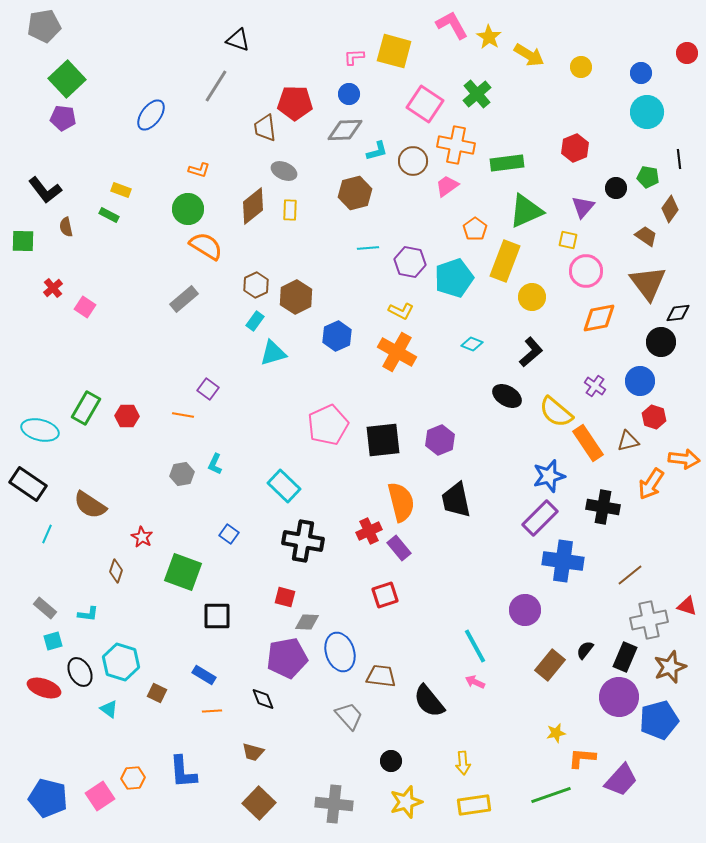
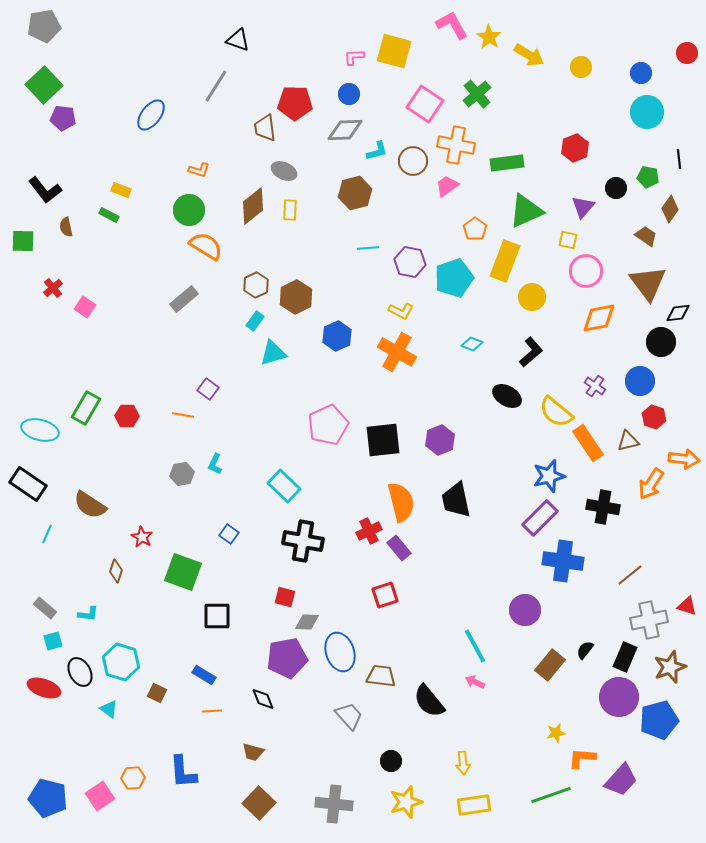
green square at (67, 79): moved 23 px left, 6 px down
green circle at (188, 209): moved 1 px right, 1 px down
